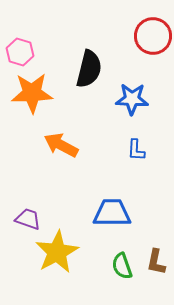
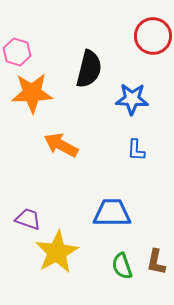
pink hexagon: moved 3 px left
